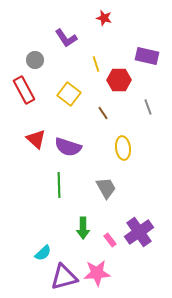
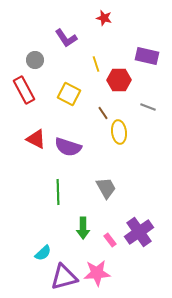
yellow square: rotated 10 degrees counterclockwise
gray line: rotated 49 degrees counterclockwise
red triangle: rotated 15 degrees counterclockwise
yellow ellipse: moved 4 px left, 16 px up
green line: moved 1 px left, 7 px down
